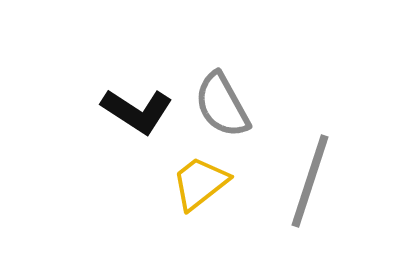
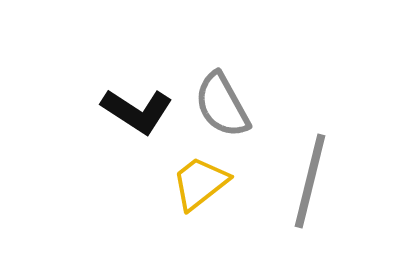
gray line: rotated 4 degrees counterclockwise
